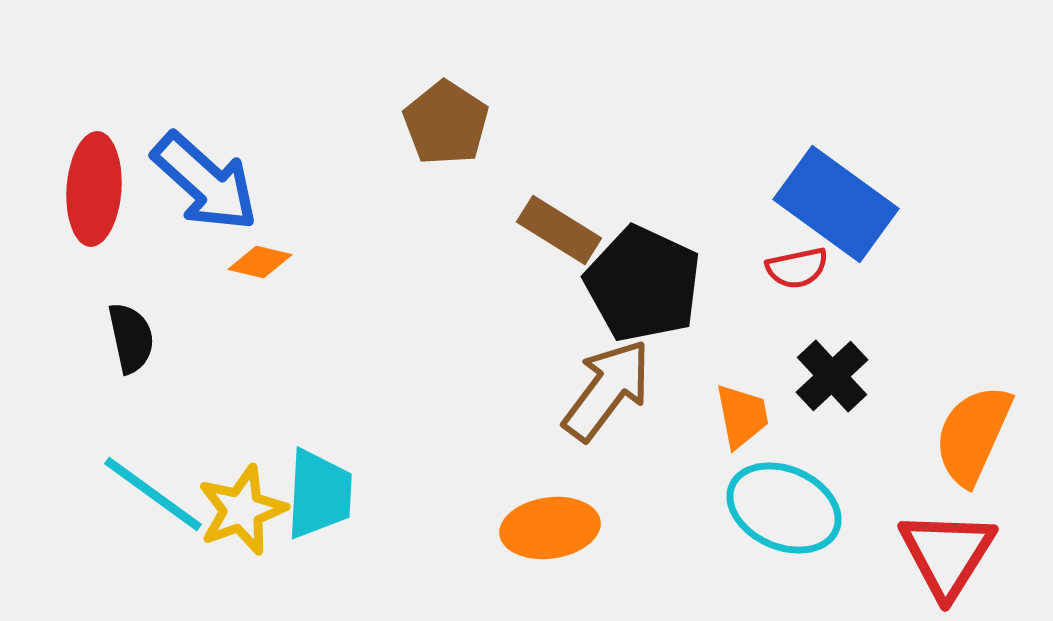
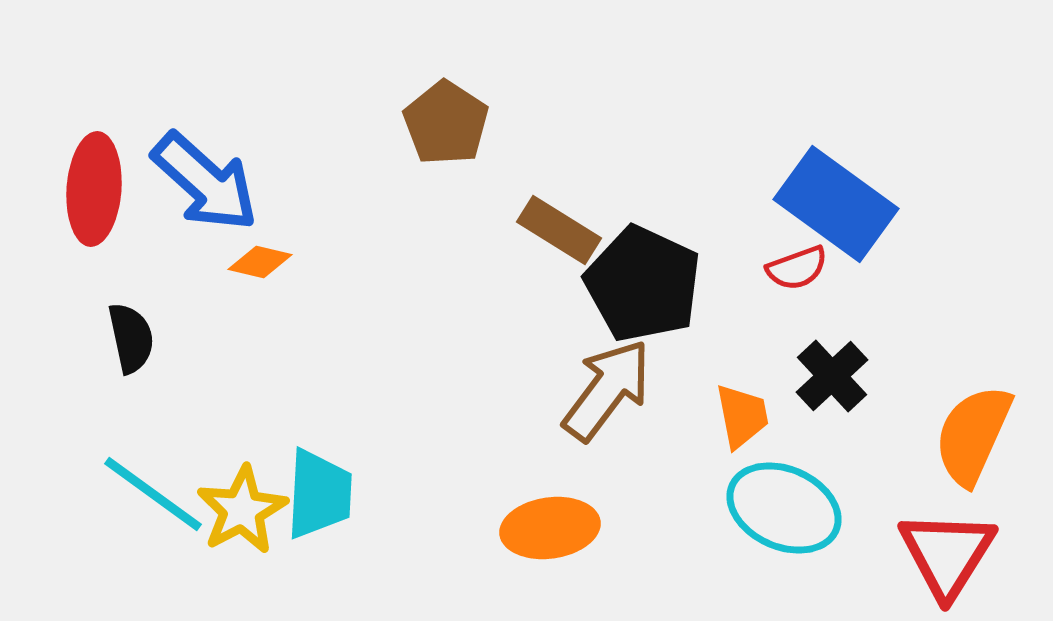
red semicircle: rotated 8 degrees counterclockwise
yellow star: rotated 8 degrees counterclockwise
